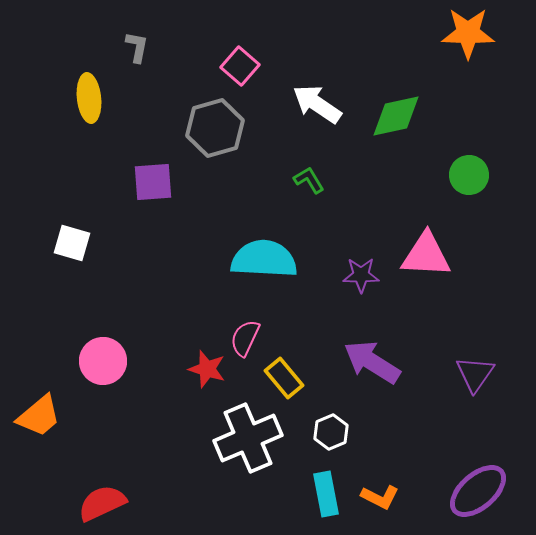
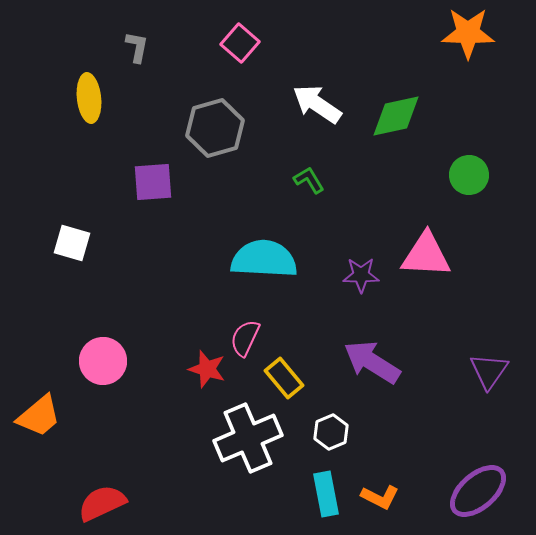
pink square: moved 23 px up
purple triangle: moved 14 px right, 3 px up
